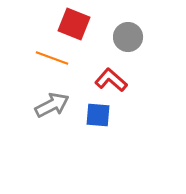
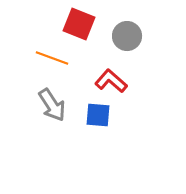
red square: moved 5 px right
gray circle: moved 1 px left, 1 px up
red L-shape: moved 1 px down
gray arrow: rotated 84 degrees clockwise
